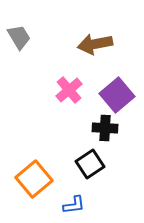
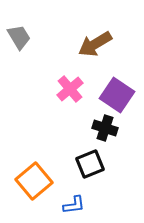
brown arrow: rotated 20 degrees counterclockwise
pink cross: moved 1 px right, 1 px up
purple square: rotated 16 degrees counterclockwise
black cross: rotated 15 degrees clockwise
black square: rotated 12 degrees clockwise
orange square: moved 2 px down
